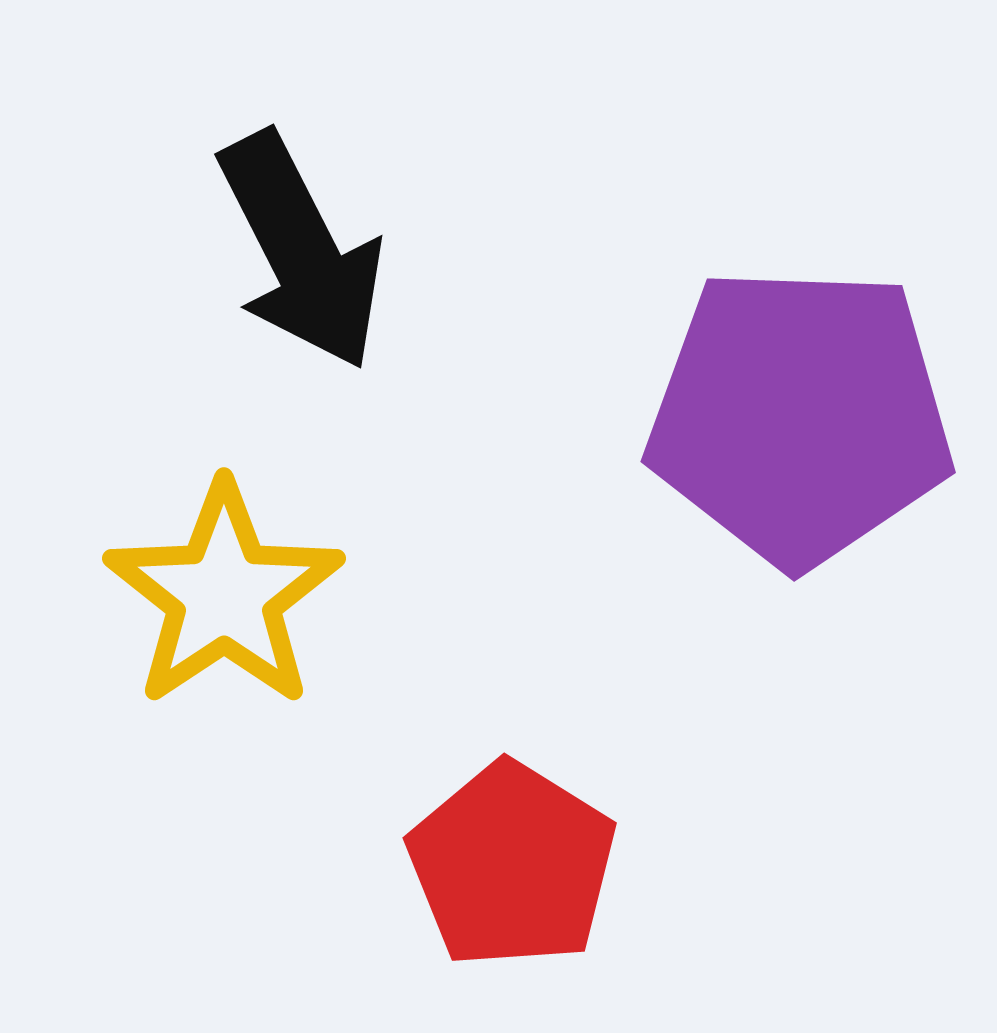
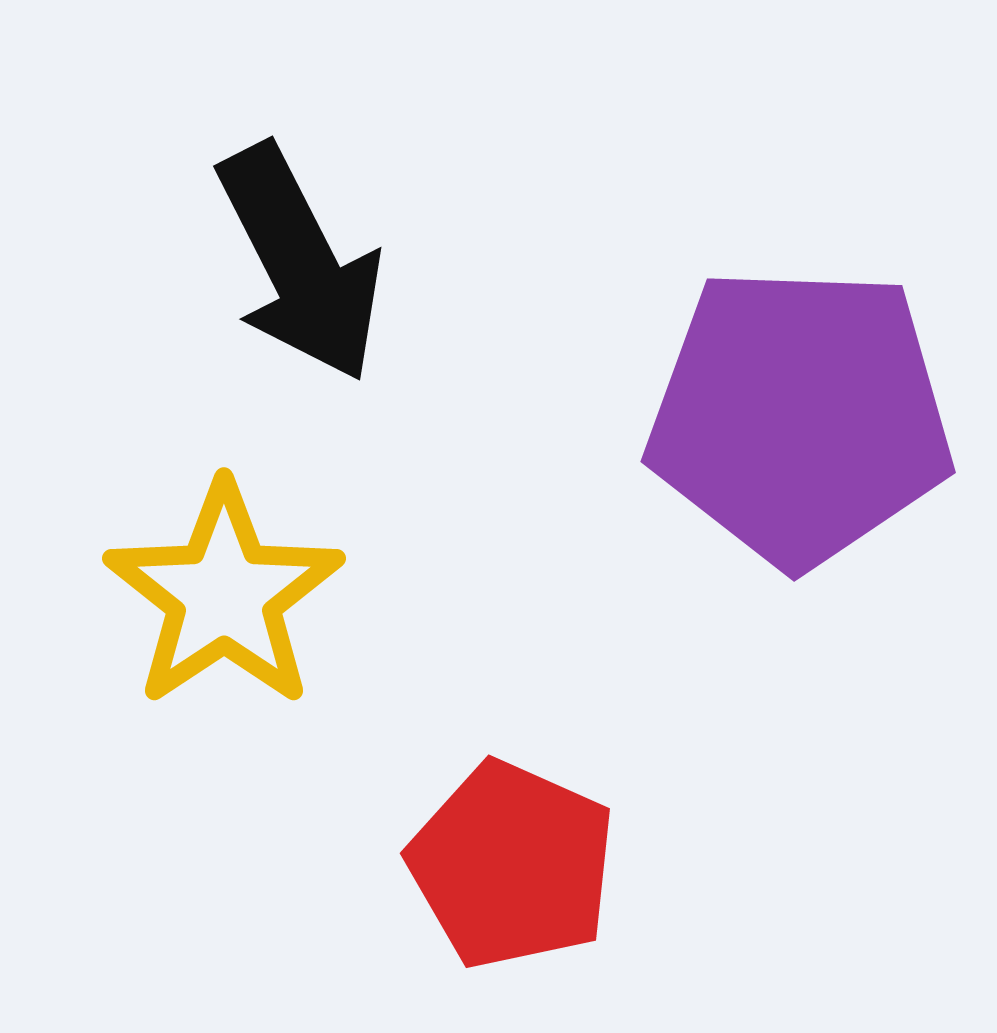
black arrow: moved 1 px left, 12 px down
red pentagon: rotated 8 degrees counterclockwise
